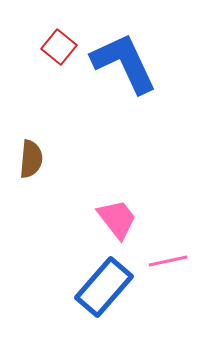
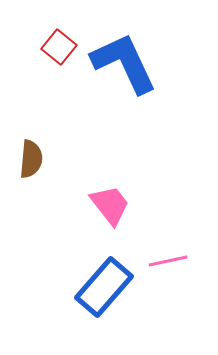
pink trapezoid: moved 7 px left, 14 px up
